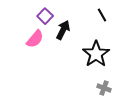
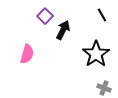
pink semicircle: moved 8 px left, 15 px down; rotated 24 degrees counterclockwise
